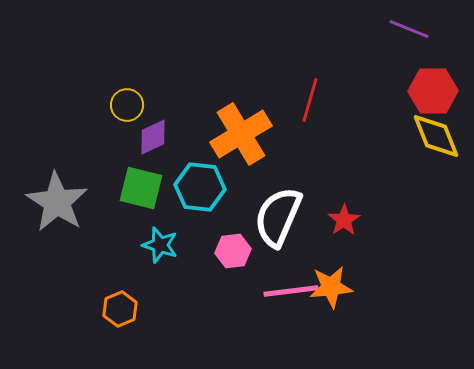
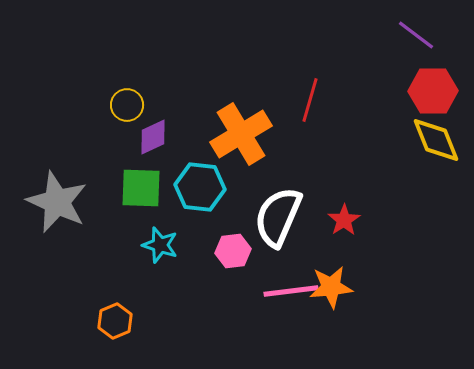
purple line: moved 7 px right, 6 px down; rotated 15 degrees clockwise
yellow diamond: moved 4 px down
green square: rotated 12 degrees counterclockwise
gray star: rotated 8 degrees counterclockwise
orange hexagon: moved 5 px left, 12 px down
